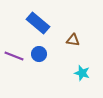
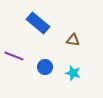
blue circle: moved 6 px right, 13 px down
cyan star: moved 9 px left
